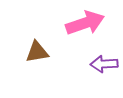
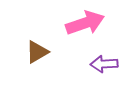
brown triangle: rotated 20 degrees counterclockwise
